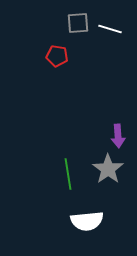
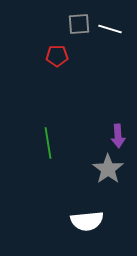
gray square: moved 1 px right, 1 px down
red pentagon: rotated 10 degrees counterclockwise
green line: moved 20 px left, 31 px up
